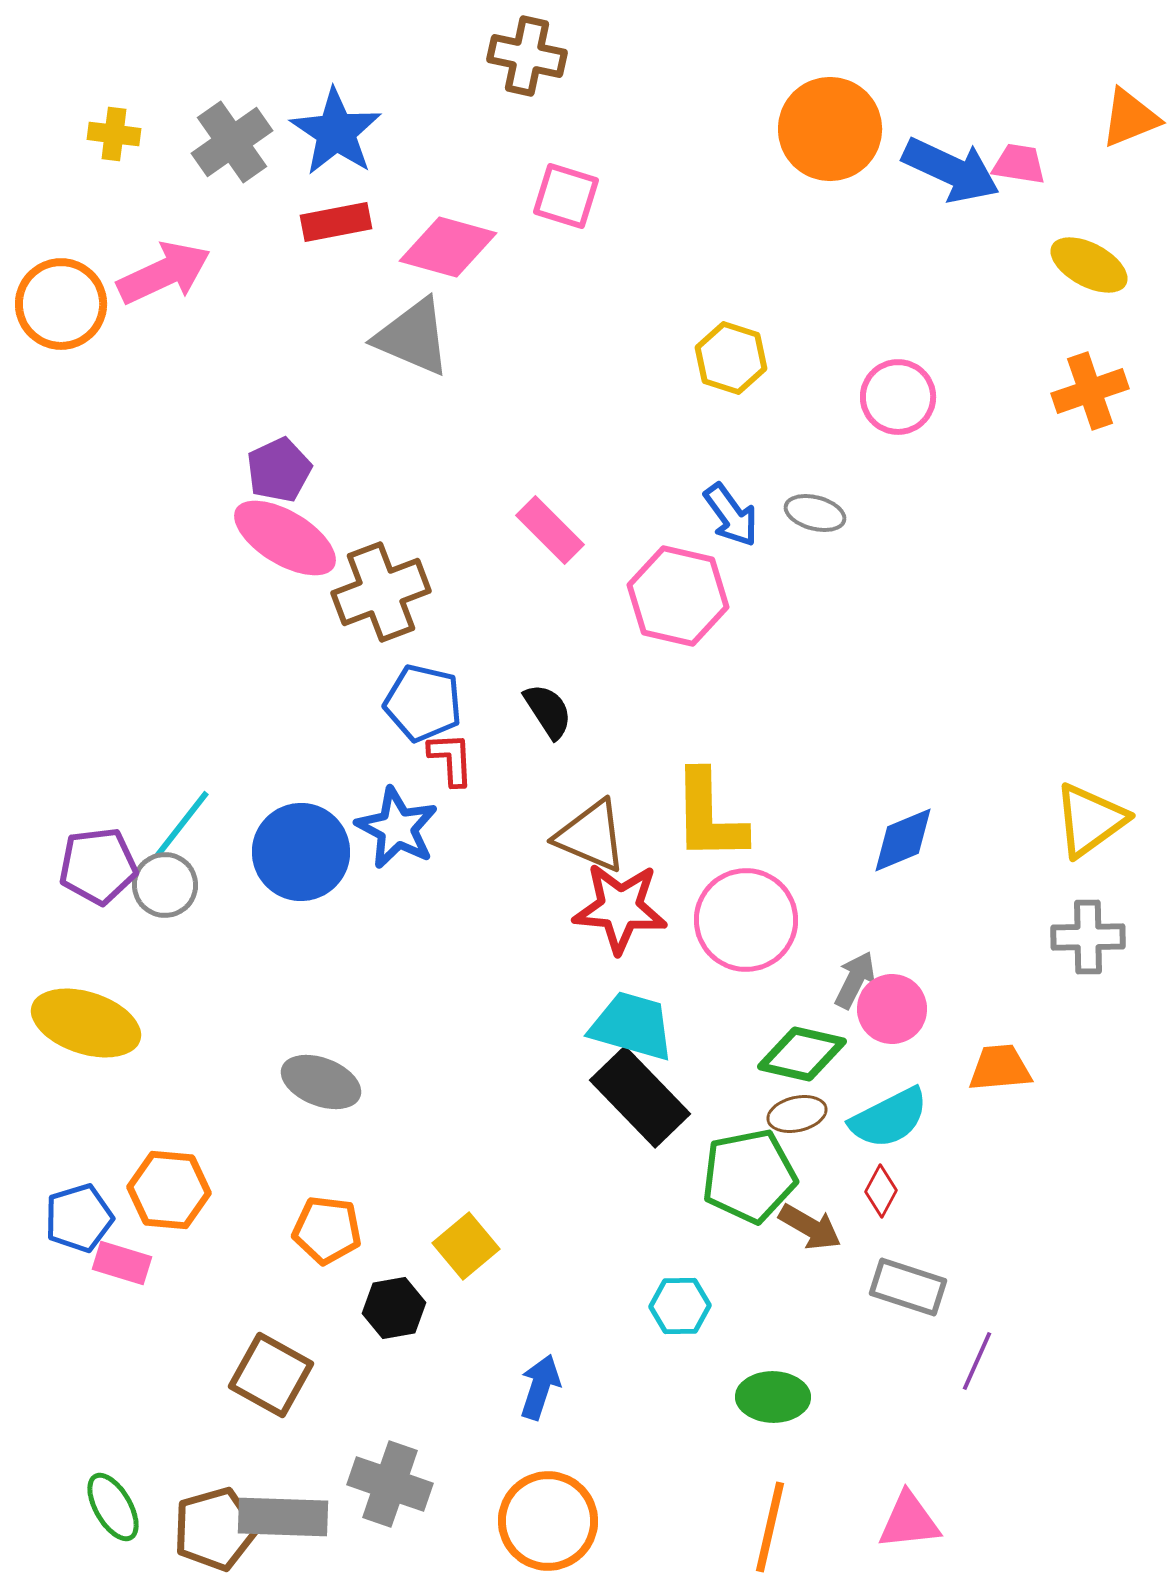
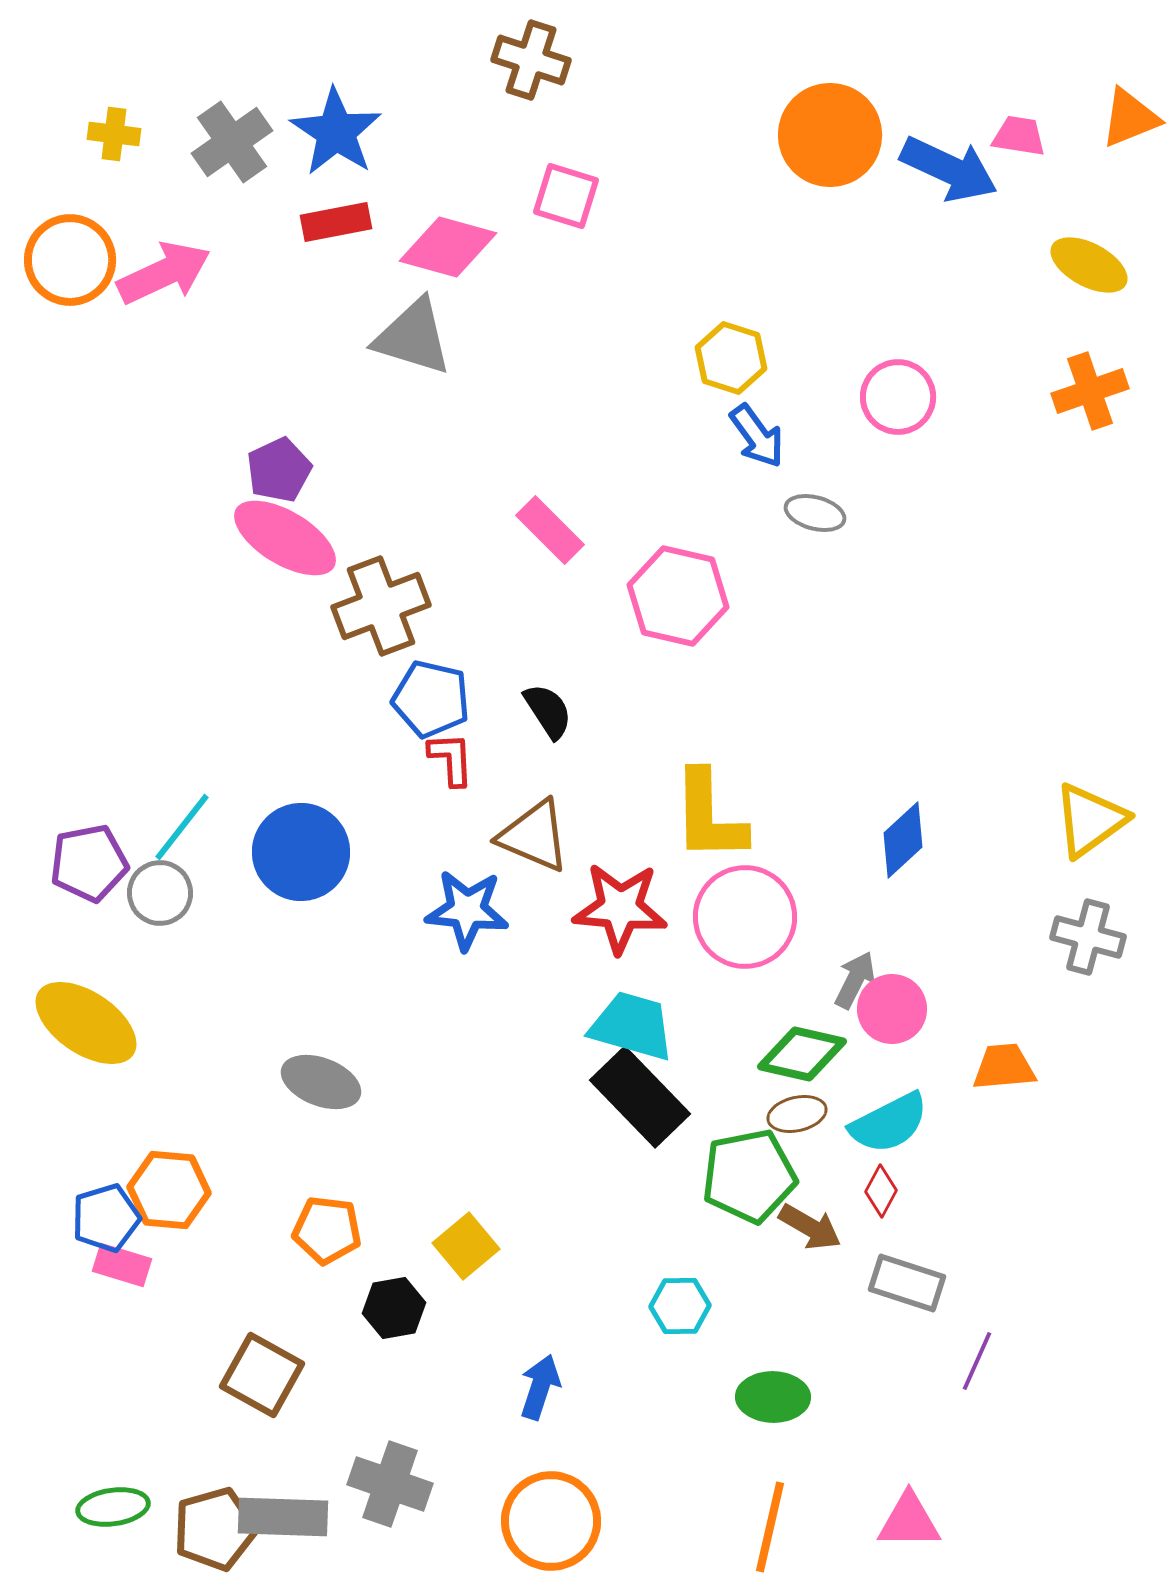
brown cross at (527, 56): moved 4 px right, 4 px down; rotated 6 degrees clockwise
orange circle at (830, 129): moved 6 px down
pink trapezoid at (1019, 164): moved 28 px up
blue arrow at (951, 170): moved 2 px left, 1 px up
orange circle at (61, 304): moved 9 px right, 44 px up
gray triangle at (413, 337): rotated 6 degrees counterclockwise
blue arrow at (731, 515): moved 26 px right, 79 px up
brown cross at (381, 592): moved 14 px down
blue pentagon at (423, 703): moved 8 px right, 4 px up
cyan line at (182, 824): moved 3 px down
blue star at (397, 828): moved 70 px right, 82 px down; rotated 22 degrees counterclockwise
brown triangle at (591, 836): moved 57 px left
blue diamond at (903, 840): rotated 20 degrees counterclockwise
purple pentagon at (98, 866): moved 9 px left, 3 px up; rotated 4 degrees counterclockwise
gray circle at (165, 885): moved 5 px left, 8 px down
pink circle at (746, 920): moved 1 px left, 3 px up
gray cross at (1088, 937): rotated 16 degrees clockwise
yellow ellipse at (86, 1023): rotated 16 degrees clockwise
orange trapezoid at (1000, 1068): moved 4 px right, 1 px up
cyan semicircle at (889, 1118): moved 5 px down
blue pentagon at (79, 1218): moved 27 px right
pink rectangle at (122, 1263): moved 2 px down
gray rectangle at (908, 1287): moved 1 px left, 4 px up
brown square at (271, 1375): moved 9 px left
green ellipse at (113, 1507): rotated 68 degrees counterclockwise
orange circle at (548, 1521): moved 3 px right
pink triangle at (909, 1521): rotated 6 degrees clockwise
